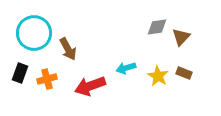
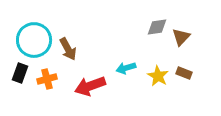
cyan circle: moved 7 px down
